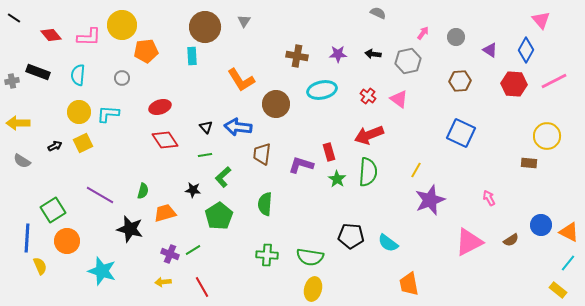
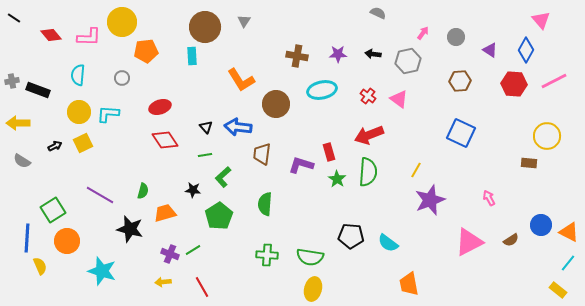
yellow circle at (122, 25): moved 3 px up
black rectangle at (38, 72): moved 18 px down
